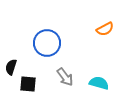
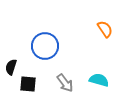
orange semicircle: rotated 96 degrees counterclockwise
blue circle: moved 2 px left, 3 px down
gray arrow: moved 6 px down
cyan semicircle: moved 3 px up
